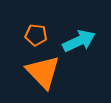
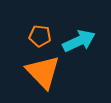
orange pentagon: moved 4 px right, 1 px down
